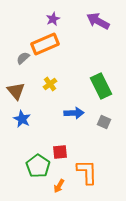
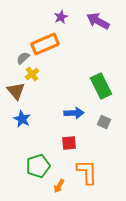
purple star: moved 8 px right, 2 px up
yellow cross: moved 18 px left, 10 px up
red square: moved 9 px right, 9 px up
green pentagon: rotated 20 degrees clockwise
